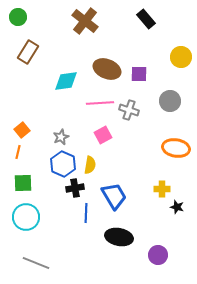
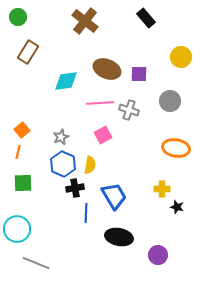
black rectangle: moved 1 px up
cyan circle: moved 9 px left, 12 px down
